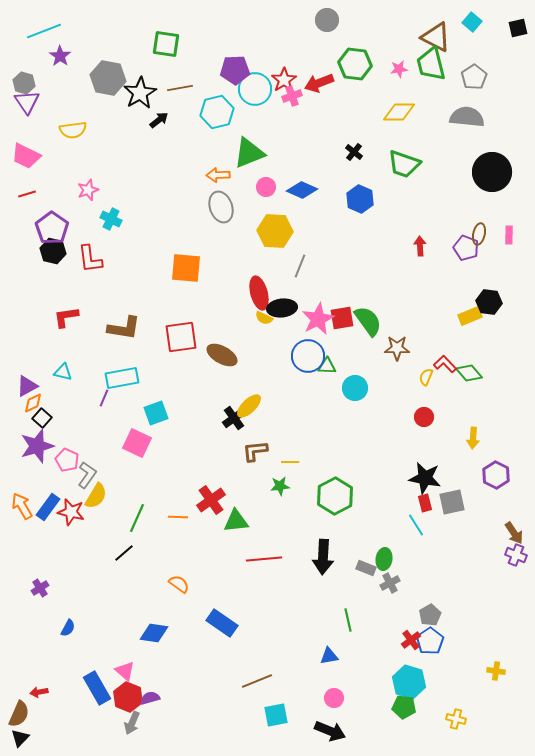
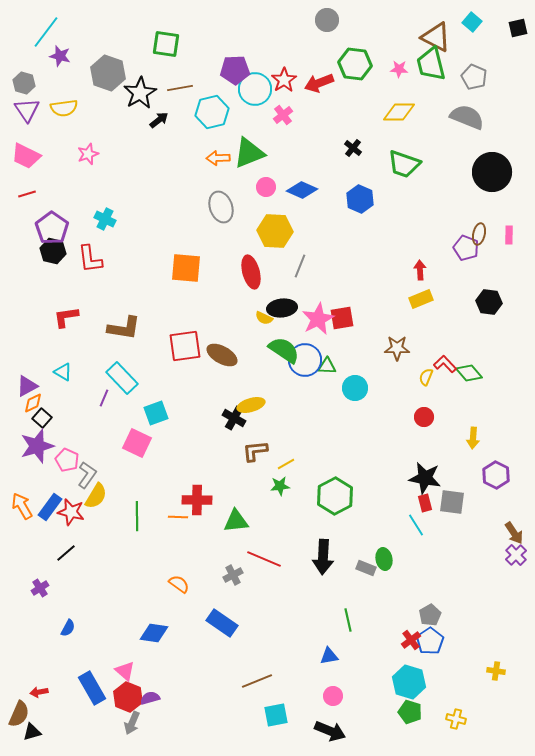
cyan line at (44, 31): moved 2 px right, 1 px down; rotated 32 degrees counterclockwise
purple star at (60, 56): rotated 20 degrees counterclockwise
pink star at (399, 69): rotated 12 degrees clockwise
gray pentagon at (474, 77): rotated 15 degrees counterclockwise
gray hexagon at (108, 78): moved 5 px up; rotated 8 degrees clockwise
pink cross at (292, 96): moved 9 px left, 19 px down; rotated 18 degrees counterclockwise
purple triangle at (27, 102): moved 8 px down
cyan hexagon at (217, 112): moved 5 px left
gray semicircle at (467, 117): rotated 16 degrees clockwise
yellow semicircle at (73, 130): moved 9 px left, 22 px up
black cross at (354, 152): moved 1 px left, 4 px up
orange arrow at (218, 175): moved 17 px up
pink star at (88, 190): moved 36 px up
cyan cross at (111, 219): moved 6 px left
red arrow at (420, 246): moved 24 px down
red ellipse at (259, 293): moved 8 px left, 21 px up
yellow rectangle at (470, 316): moved 49 px left, 17 px up
green semicircle at (368, 321): moved 84 px left, 29 px down; rotated 20 degrees counterclockwise
red square at (181, 337): moved 4 px right, 9 px down
blue circle at (308, 356): moved 3 px left, 4 px down
cyan triangle at (63, 372): rotated 18 degrees clockwise
cyan rectangle at (122, 378): rotated 56 degrees clockwise
yellow ellipse at (249, 406): moved 2 px right, 1 px up; rotated 28 degrees clockwise
black cross at (234, 418): rotated 25 degrees counterclockwise
yellow line at (290, 462): moved 4 px left, 2 px down; rotated 30 degrees counterclockwise
red cross at (211, 500): moved 14 px left; rotated 36 degrees clockwise
gray square at (452, 502): rotated 20 degrees clockwise
blue rectangle at (48, 507): moved 2 px right
green line at (137, 518): moved 2 px up; rotated 24 degrees counterclockwise
black line at (124, 553): moved 58 px left
purple cross at (516, 555): rotated 25 degrees clockwise
red line at (264, 559): rotated 28 degrees clockwise
green ellipse at (384, 559): rotated 20 degrees counterclockwise
gray cross at (390, 583): moved 157 px left, 8 px up
blue rectangle at (97, 688): moved 5 px left
pink circle at (334, 698): moved 1 px left, 2 px up
green pentagon at (404, 707): moved 6 px right, 5 px down; rotated 10 degrees clockwise
black triangle at (20, 738): moved 12 px right, 6 px up; rotated 30 degrees clockwise
